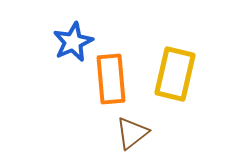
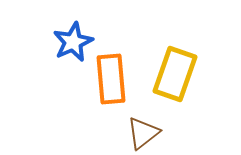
yellow rectangle: rotated 6 degrees clockwise
brown triangle: moved 11 px right
